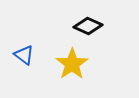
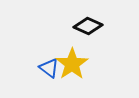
blue triangle: moved 25 px right, 13 px down
